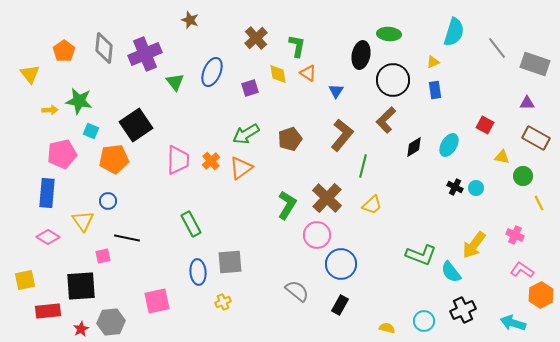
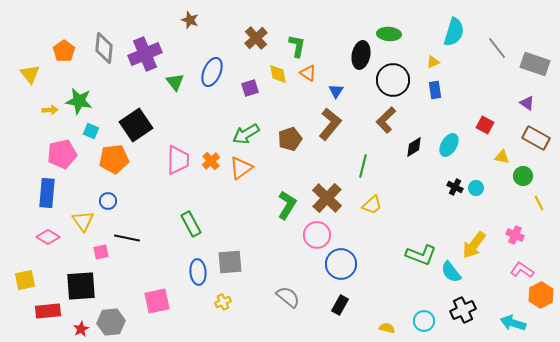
purple triangle at (527, 103): rotated 35 degrees clockwise
brown L-shape at (342, 135): moved 12 px left, 11 px up
pink square at (103, 256): moved 2 px left, 4 px up
gray semicircle at (297, 291): moved 9 px left, 6 px down
